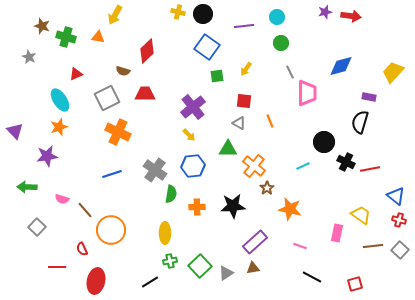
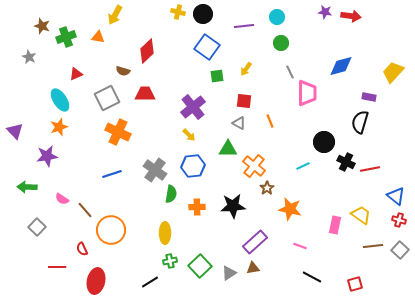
purple star at (325, 12): rotated 24 degrees clockwise
green cross at (66, 37): rotated 36 degrees counterclockwise
pink semicircle at (62, 199): rotated 16 degrees clockwise
pink rectangle at (337, 233): moved 2 px left, 8 px up
gray triangle at (226, 273): moved 3 px right
